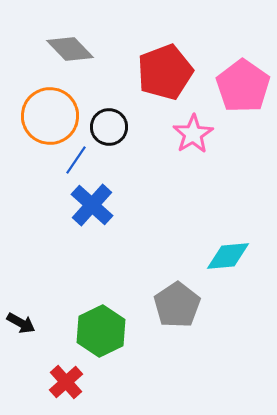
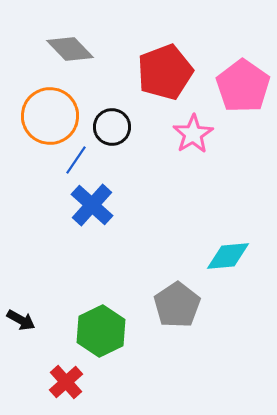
black circle: moved 3 px right
black arrow: moved 3 px up
